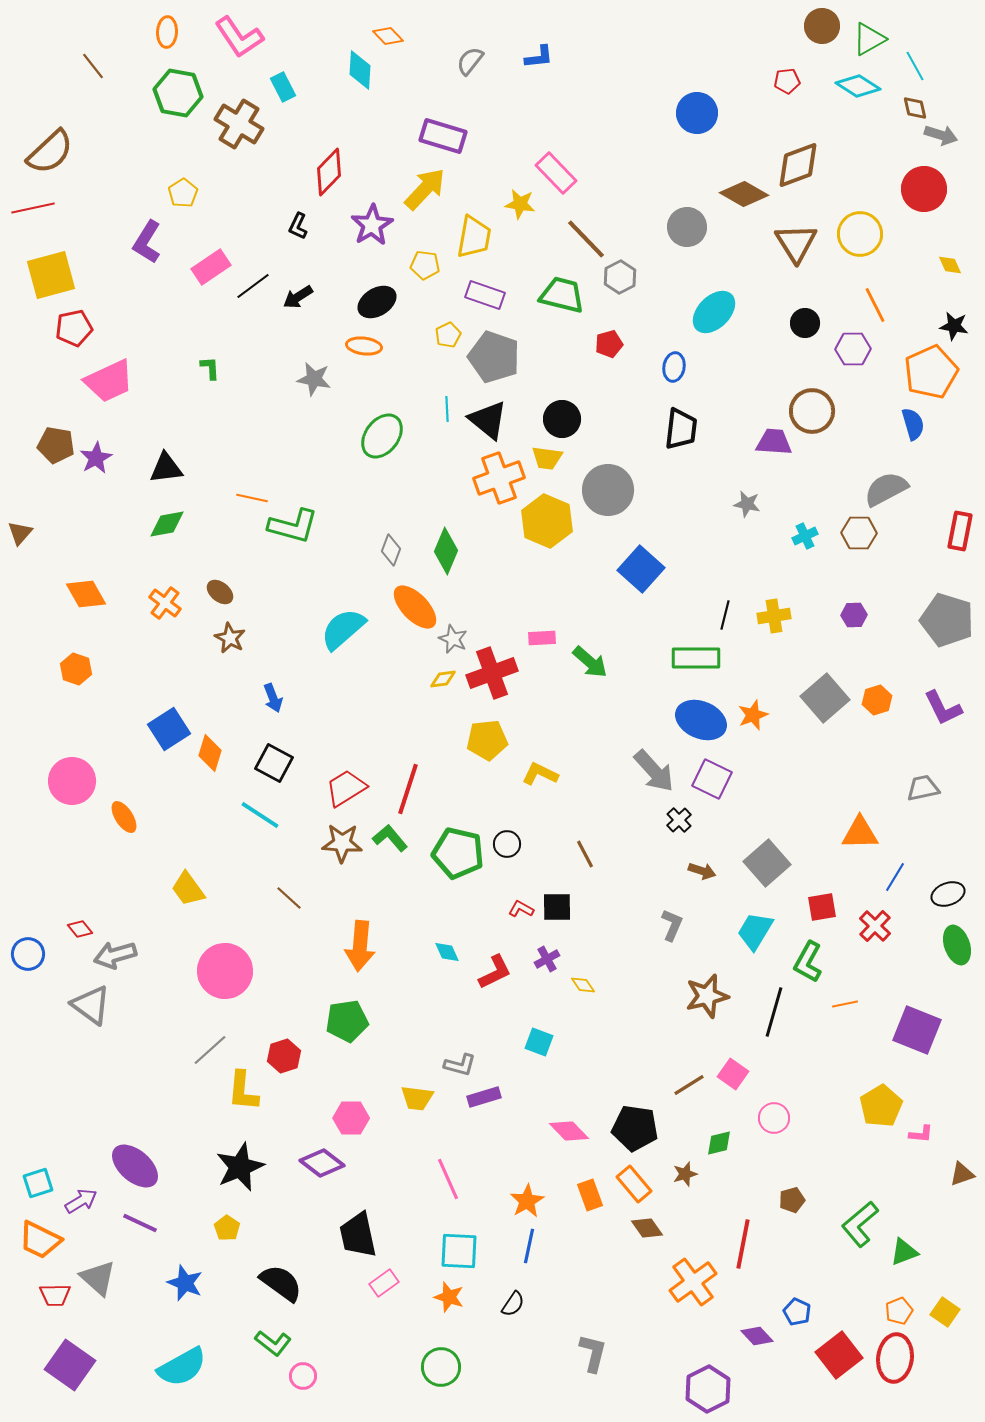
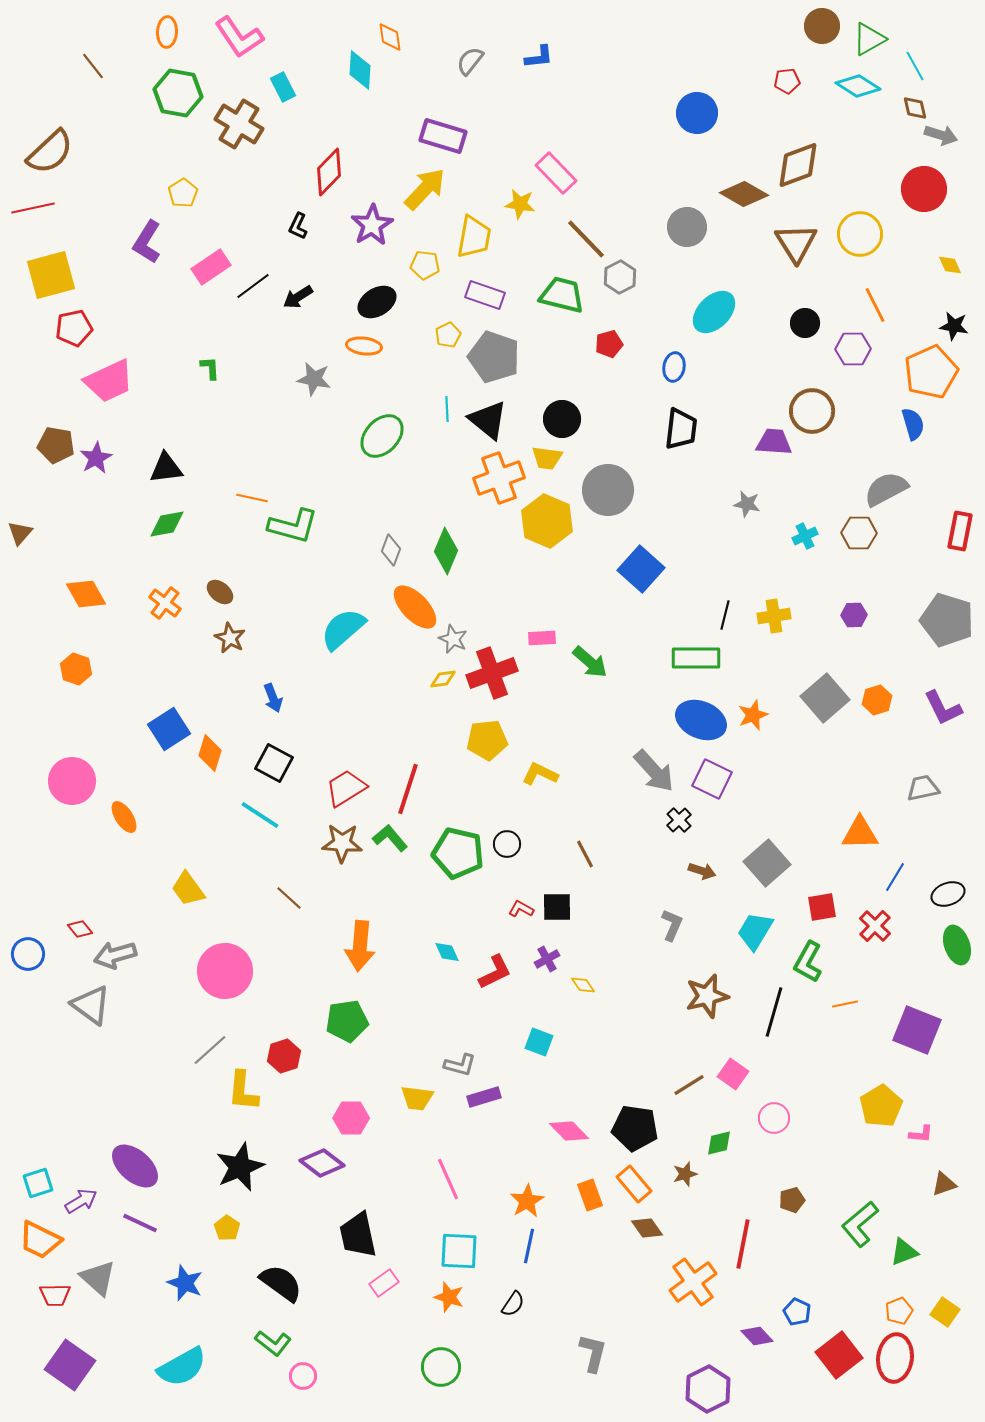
orange diamond at (388, 36): moved 2 px right, 1 px down; rotated 36 degrees clockwise
green ellipse at (382, 436): rotated 6 degrees clockwise
brown triangle at (962, 1174): moved 18 px left, 10 px down
